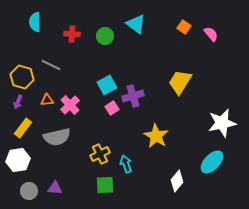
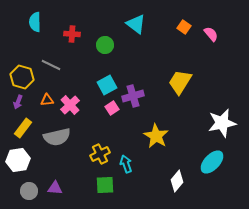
green circle: moved 9 px down
